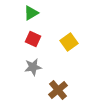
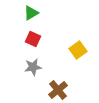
yellow square: moved 9 px right, 8 px down
